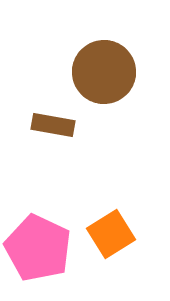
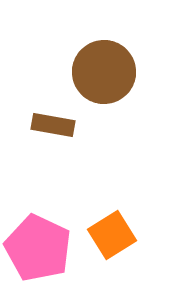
orange square: moved 1 px right, 1 px down
